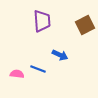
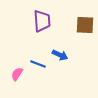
brown square: rotated 30 degrees clockwise
blue line: moved 5 px up
pink semicircle: rotated 64 degrees counterclockwise
